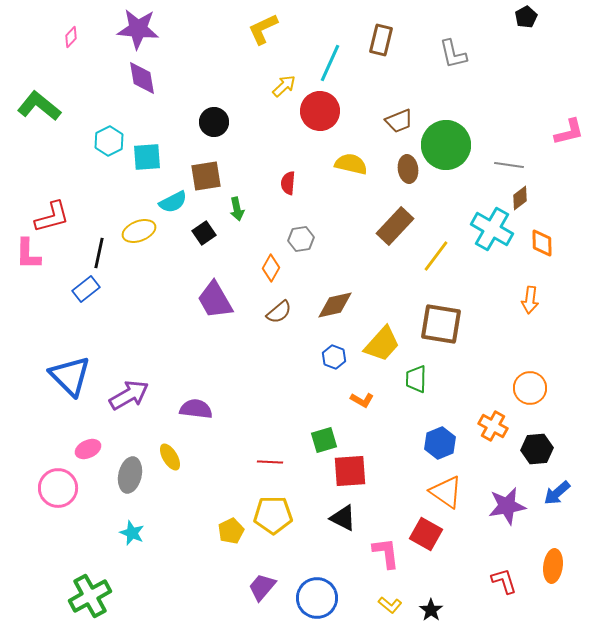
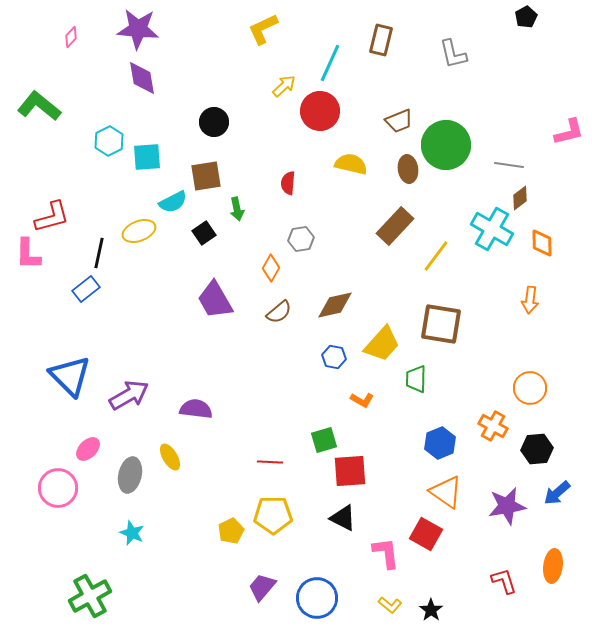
blue hexagon at (334, 357): rotated 10 degrees counterclockwise
pink ellipse at (88, 449): rotated 20 degrees counterclockwise
